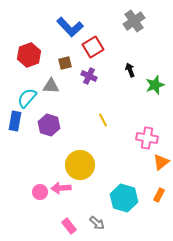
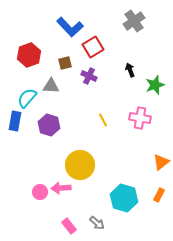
pink cross: moved 7 px left, 20 px up
